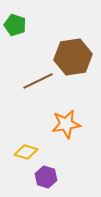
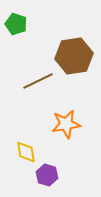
green pentagon: moved 1 px right, 1 px up
brown hexagon: moved 1 px right, 1 px up
yellow diamond: rotated 65 degrees clockwise
purple hexagon: moved 1 px right, 2 px up
